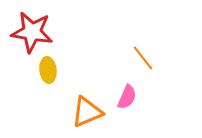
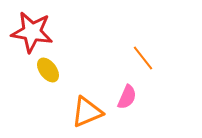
yellow ellipse: rotated 30 degrees counterclockwise
